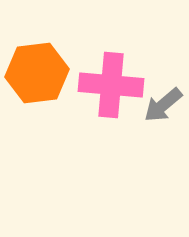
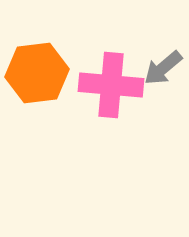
gray arrow: moved 37 px up
